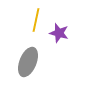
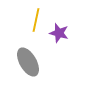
gray ellipse: rotated 52 degrees counterclockwise
